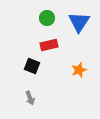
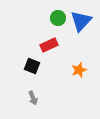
green circle: moved 11 px right
blue triangle: moved 2 px right, 1 px up; rotated 10 degrees clockwise
red rectangle: rotated 12 degrees counterclockwise
gray arrow: moved 3 px right
